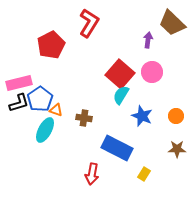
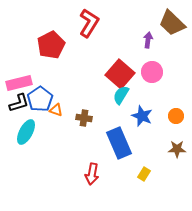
cyan ellipse: moved 19 px left, 2 px down
blue rectangle: moved 2 px right, 5 px up; rotated 40 degrees clockwise
